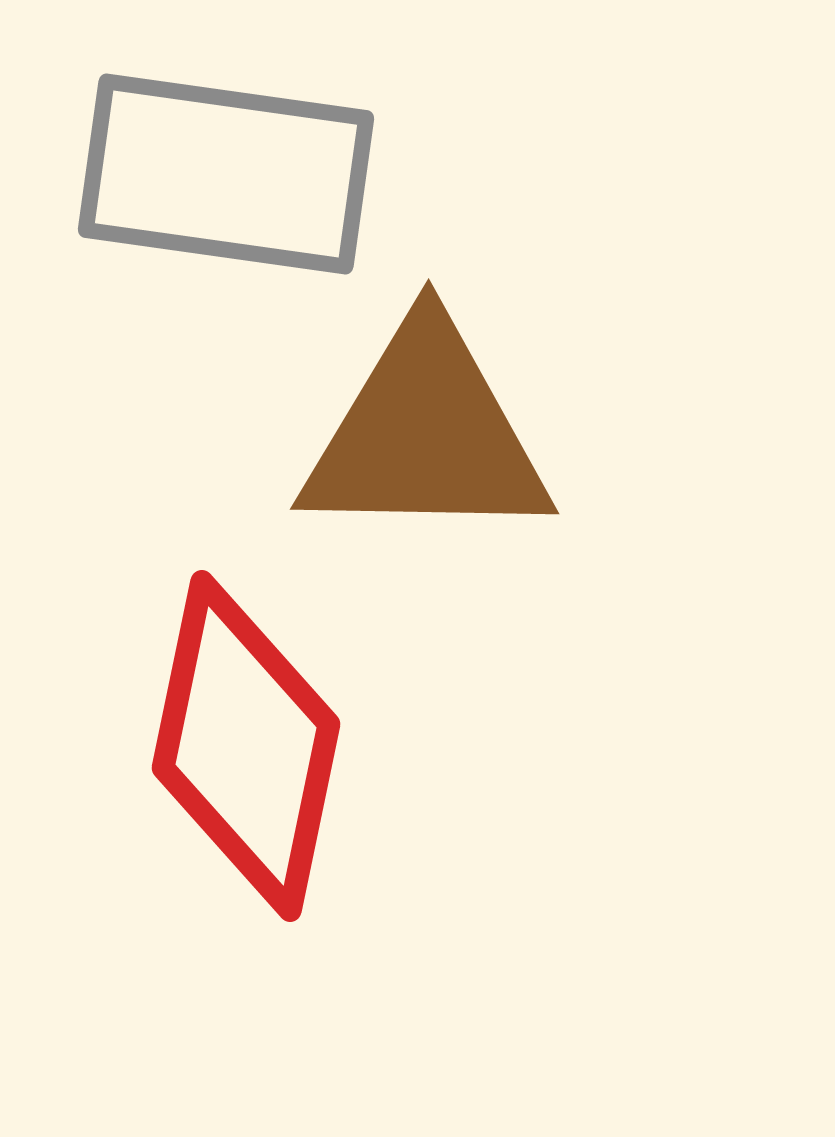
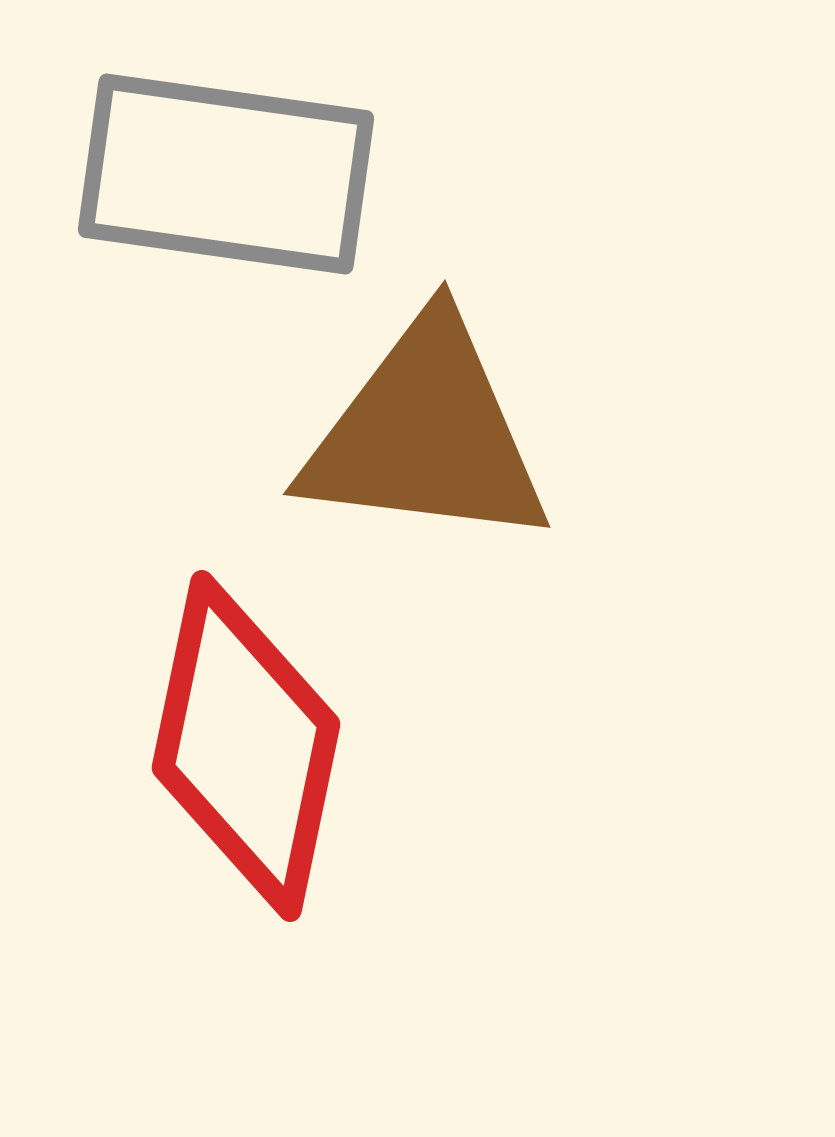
brown triangle: rotated 6 degrees clockwise
